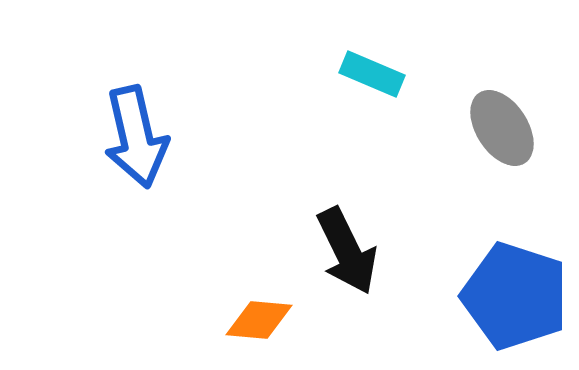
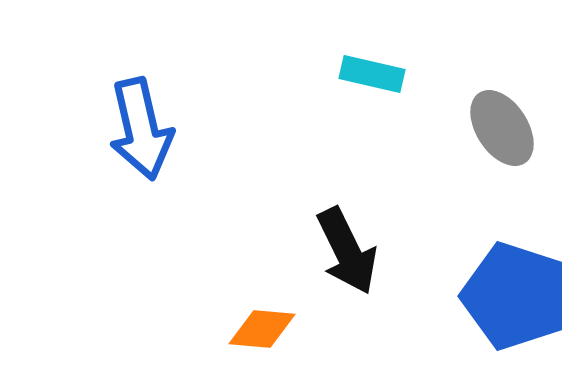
cyan rectangle: rotated 10 degrees counterclockwise
blue arrow: moved 5 px right, 8 px up
orange diamond: moved 3 px right, 9 px down
